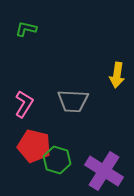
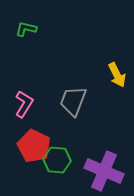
yellow arrow: rotated 35 degrees counterclockwise
gray trapezoid: rotated 108 degrees clockwise
red pentagon: rotated 12 degrees clockwise
green hexagon: rotated 12 degrees counterclockwise
purple cross: rotated 9 degrees counterclockwise
